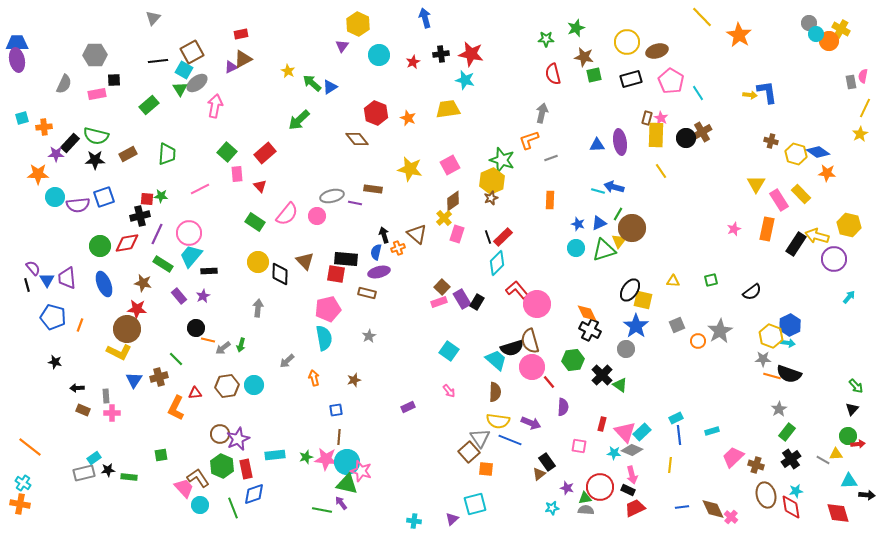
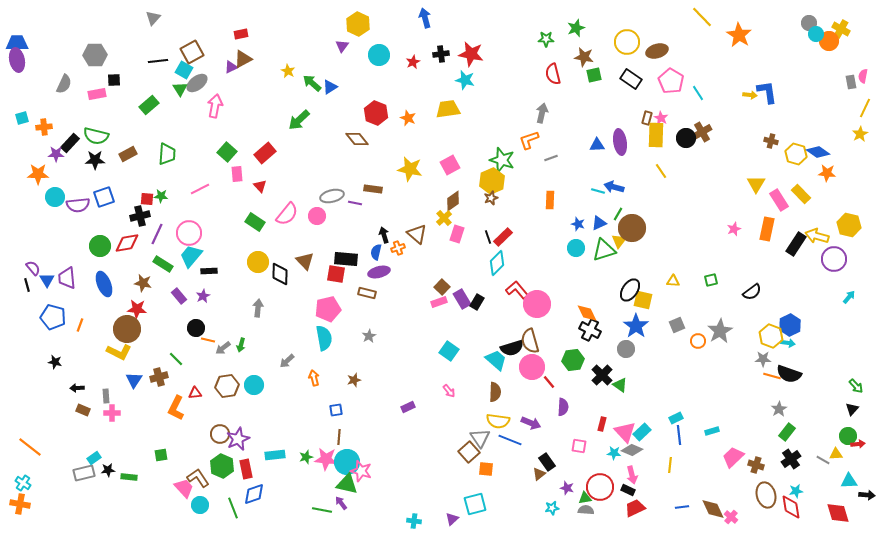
black rectangle at (631, 79): rotated 50 degrees clockwise
